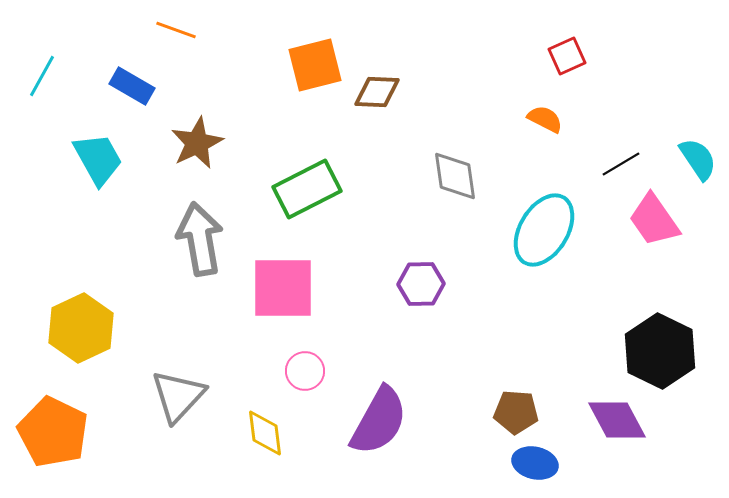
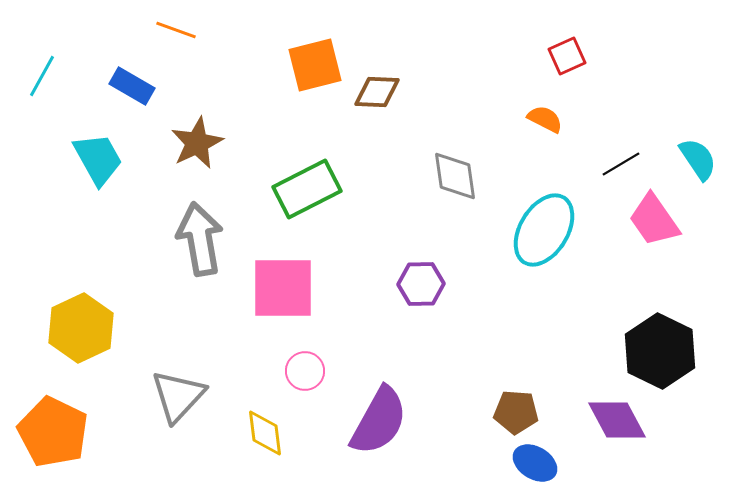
blue ellipse: rotated 18 degrees clockwise
